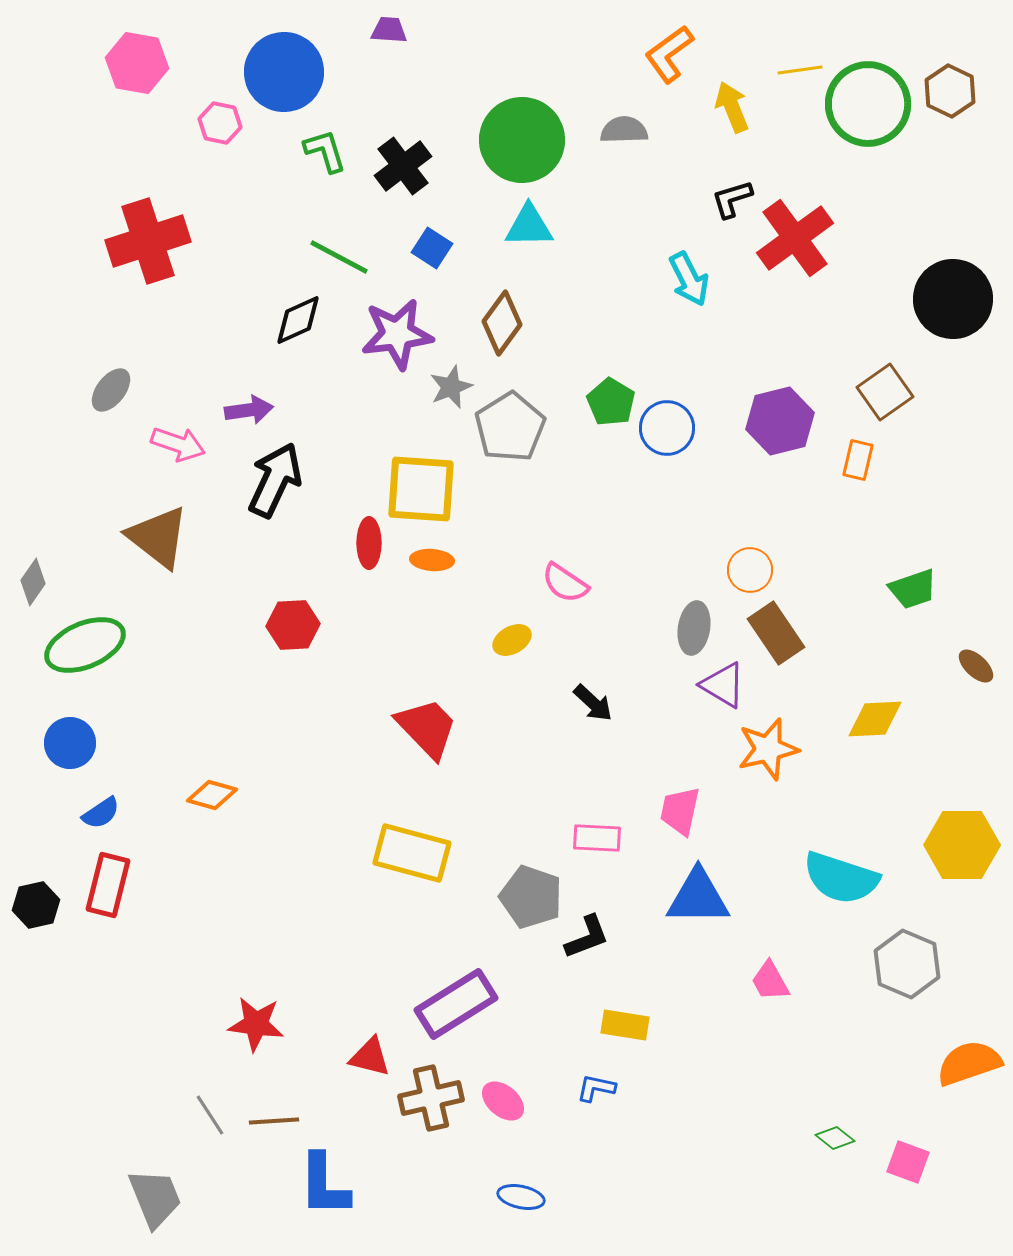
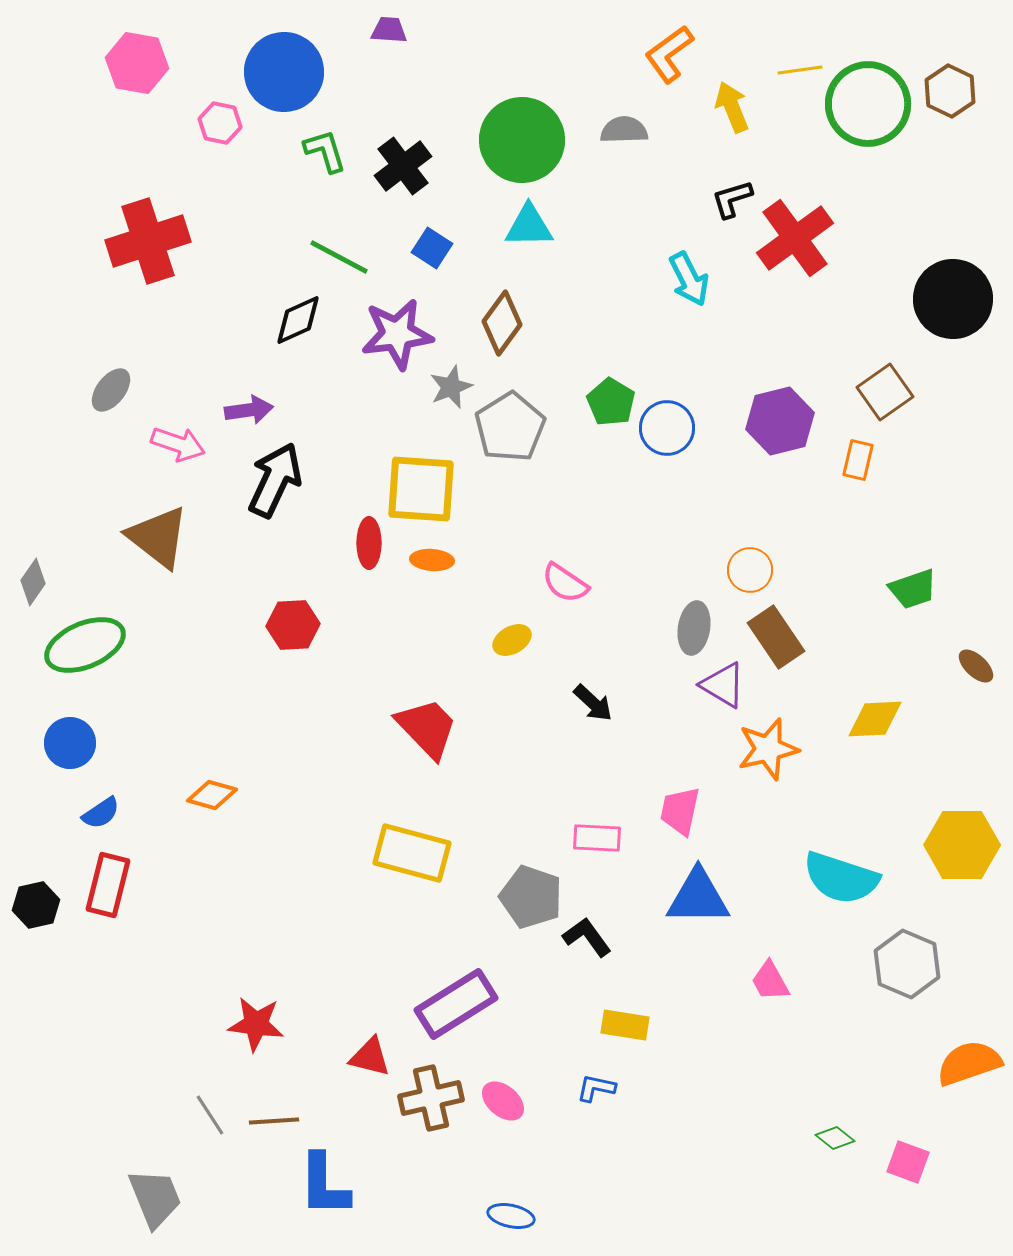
brown rectangle at (776, 633): moved 4 px down
black L-shape at (587, 937): rotated 105 degrees counterclockwise
blue ellipse at (521, 1197): moved 10 px left, 19 px down
